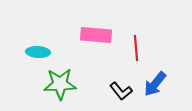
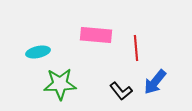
cyan ellipse: rotated 15 degrees counterclockwise
blue arrow: moved 2 px up
